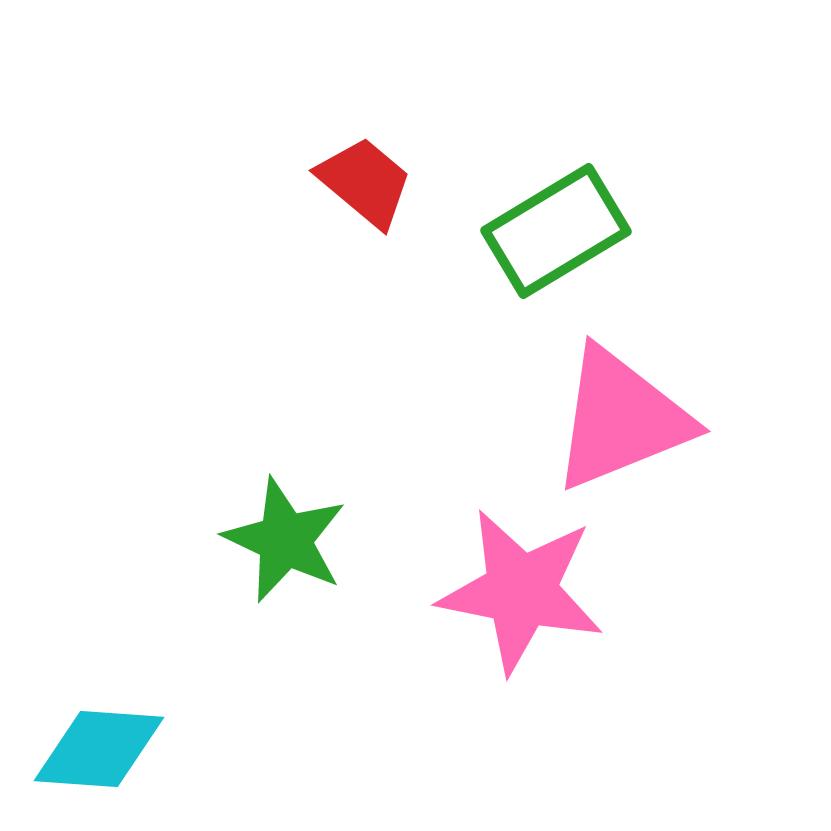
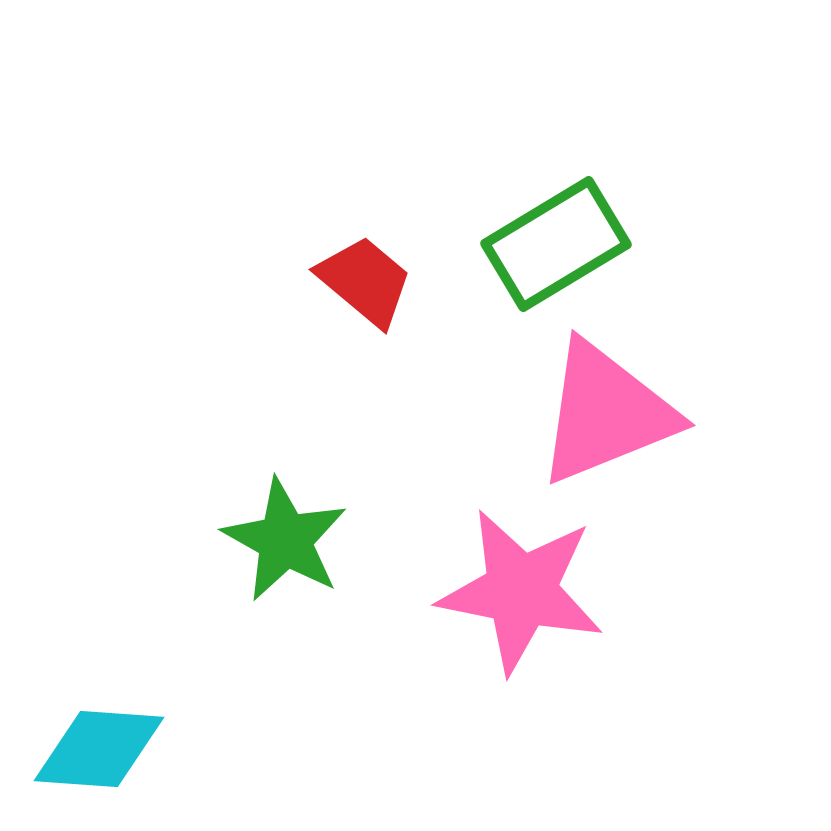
red trapezoid: moved 99 px down
green rectangle: moved 13 px down
pink triangle: moved 15 px left, 6 px up
green star: rotated 4 degrees clockwise
